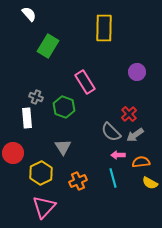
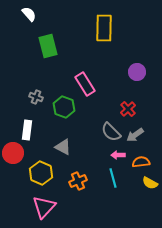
green rectangle: rotated 45 degrees counterclockwise
pink rectangle: moved 2 px down
red cross: moved 1 px left, 5 px up
white rectangle: moved 12 px down; rotated 12 degrees clockwise
gray triangle: rotated 30 degrees counterclockwise
yellow hexagon: rotated 10 degrees counterclockwise
